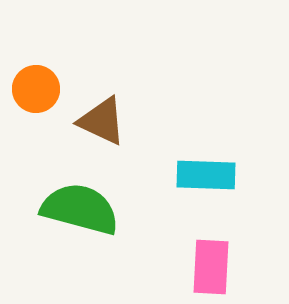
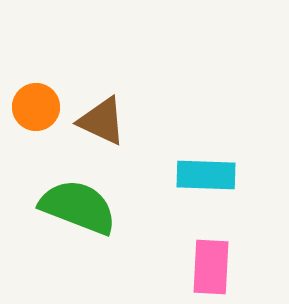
orange circle: moved 18 px down
green semicircle: moved 2 px left, 2 px up; rotated 6 degrees clockwise
